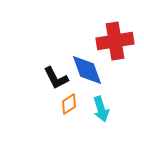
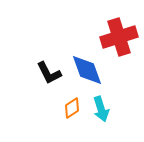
red cross: moved 4 px right, 4 px up; rotated 9 degrees counterclockwise
black L-shape: moved 7 px left, 5 px up
orange diamond: moved 3 px right, 4 px down
